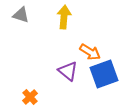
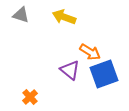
yellow arrow: rotated 75 degrees counterclockwise
purple triangle: moved 2 px right, 1 px up
